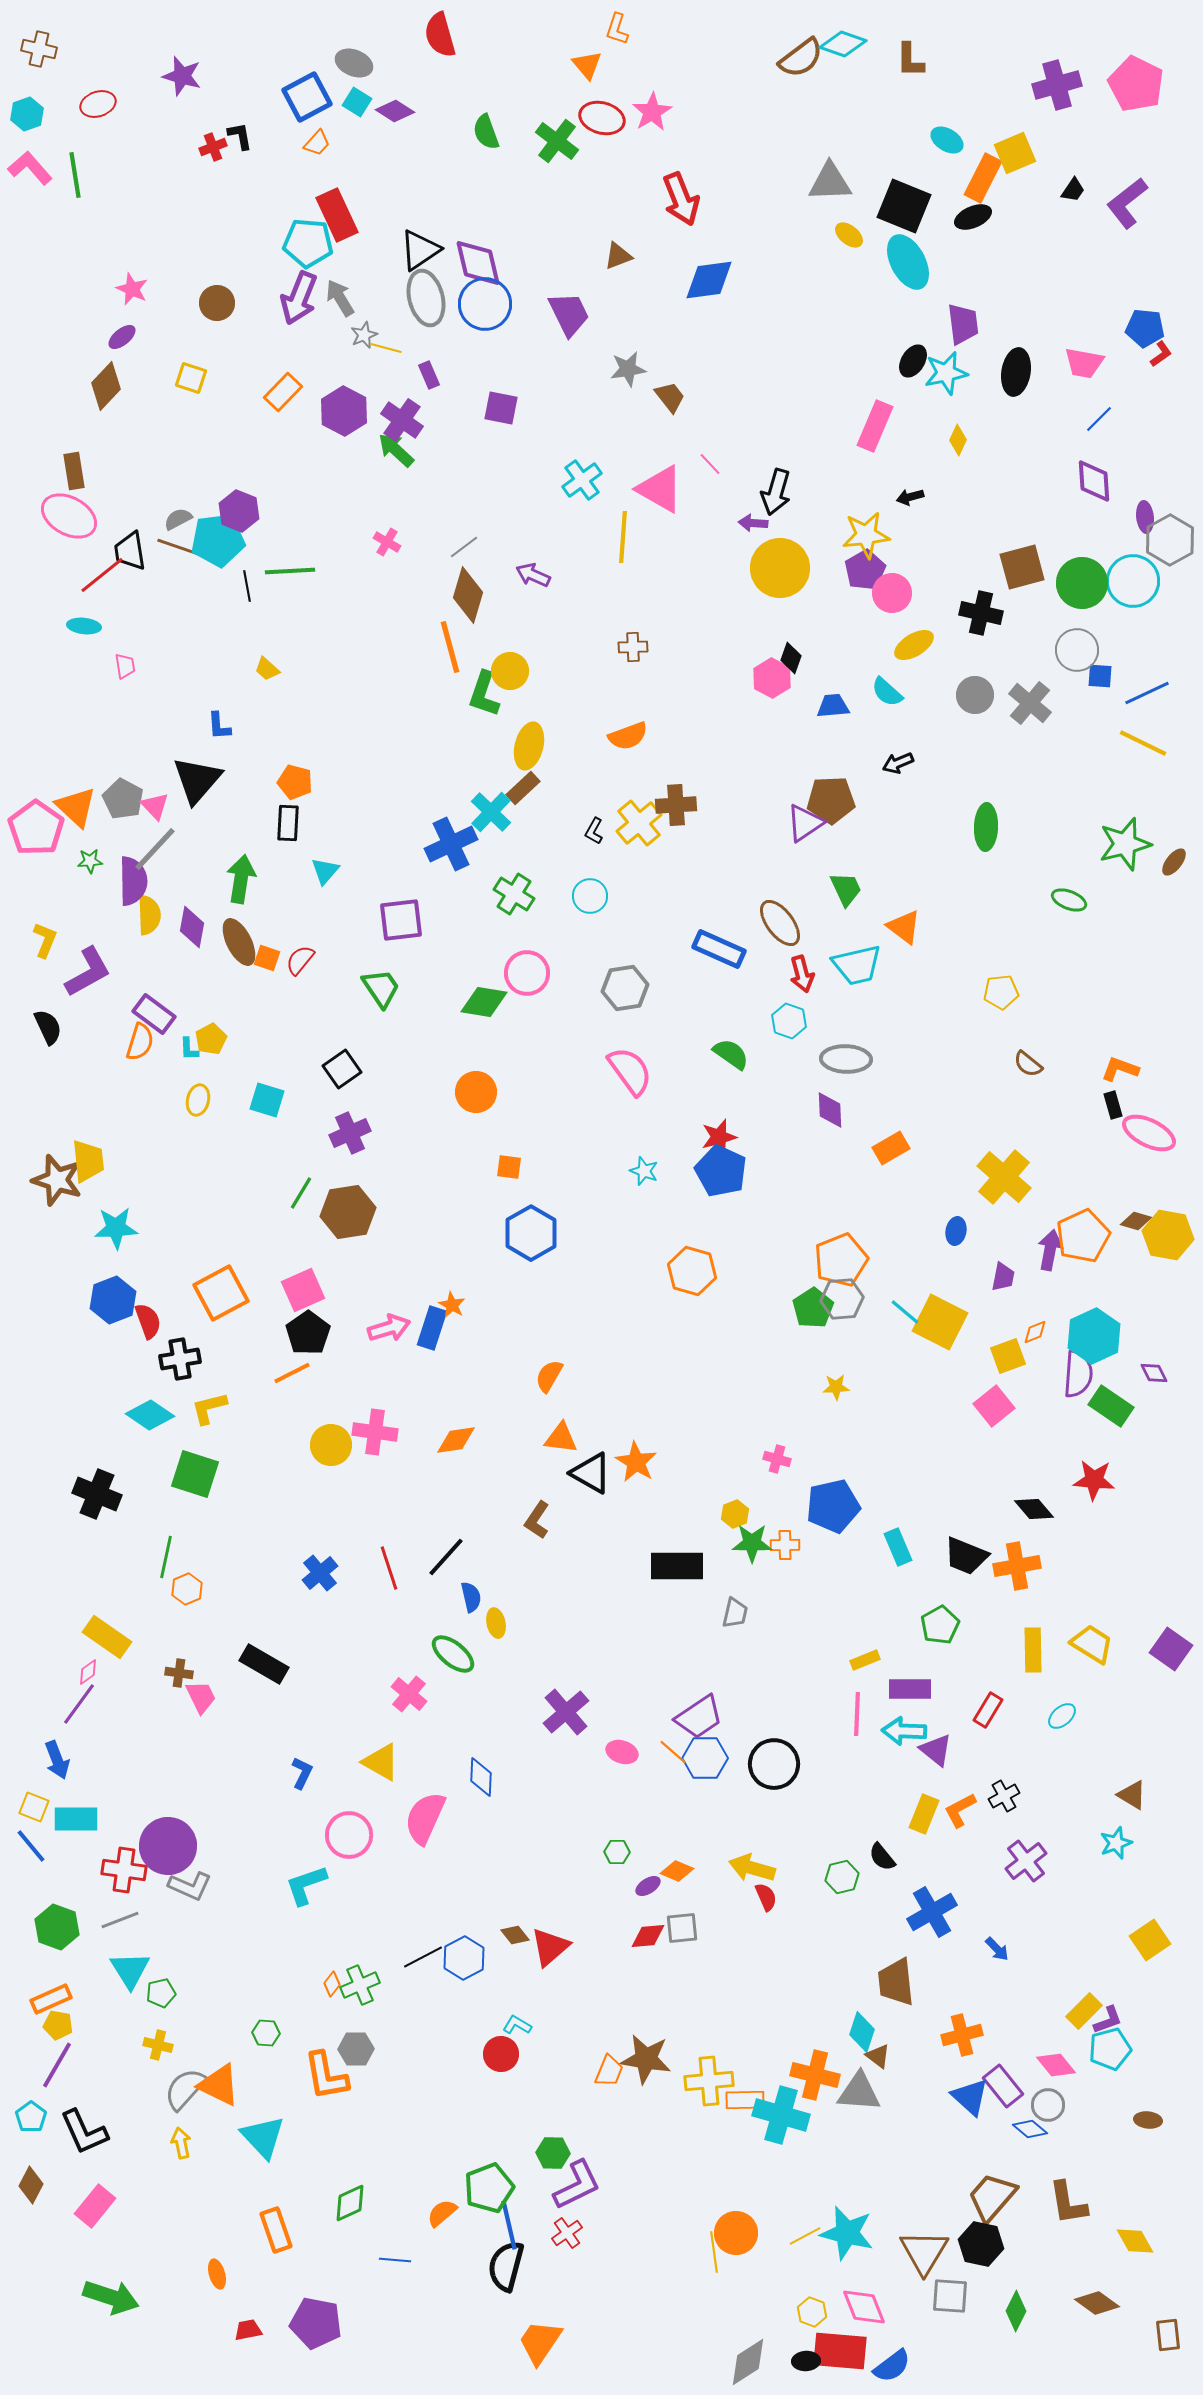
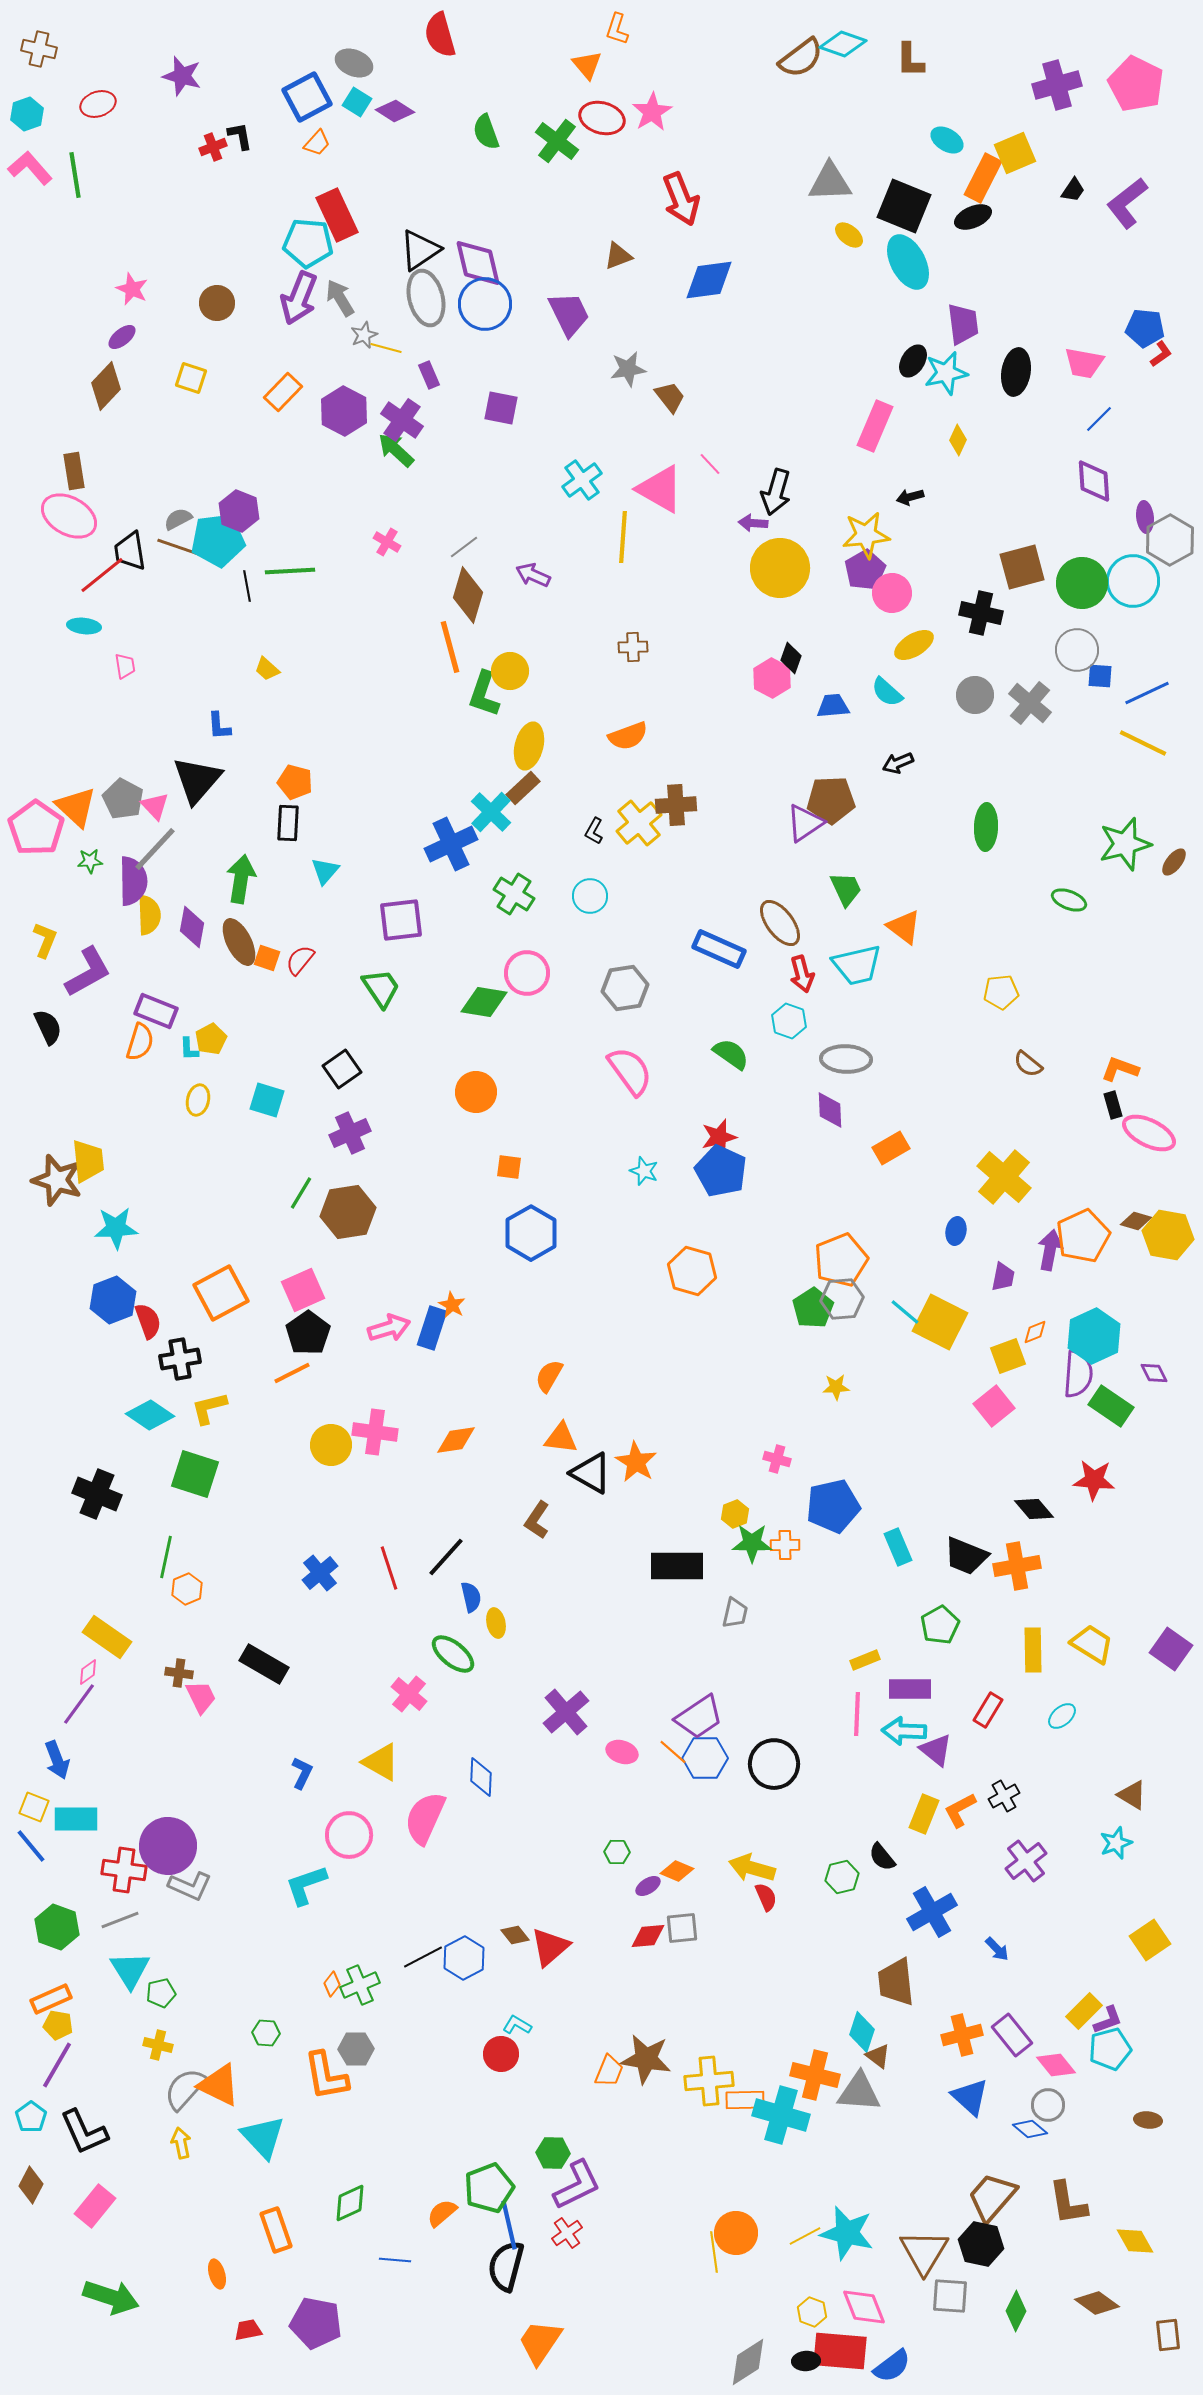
purple rectangle at (154, 1014): moved 2 px right, 3 px up; rotated 15 degrees counterclockwise
purple rectangle at (1003, 2086): moved 9 px right, 51 px up
